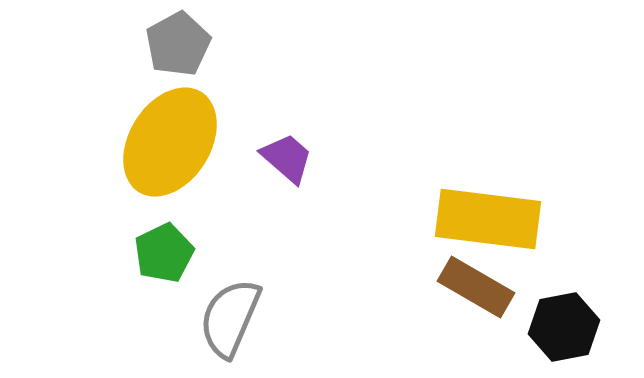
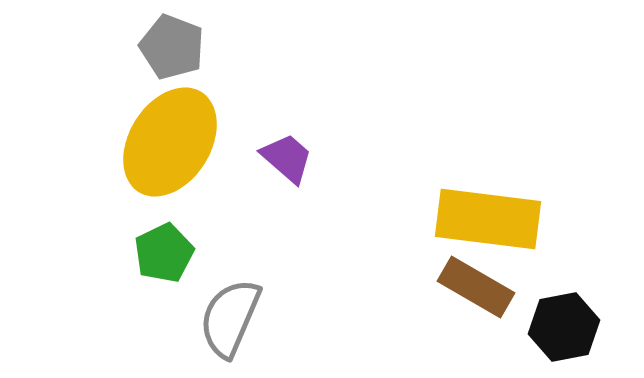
gray pentagon: moved 6 px left, 3 px down; rotated 22 degrees counterclockwise
